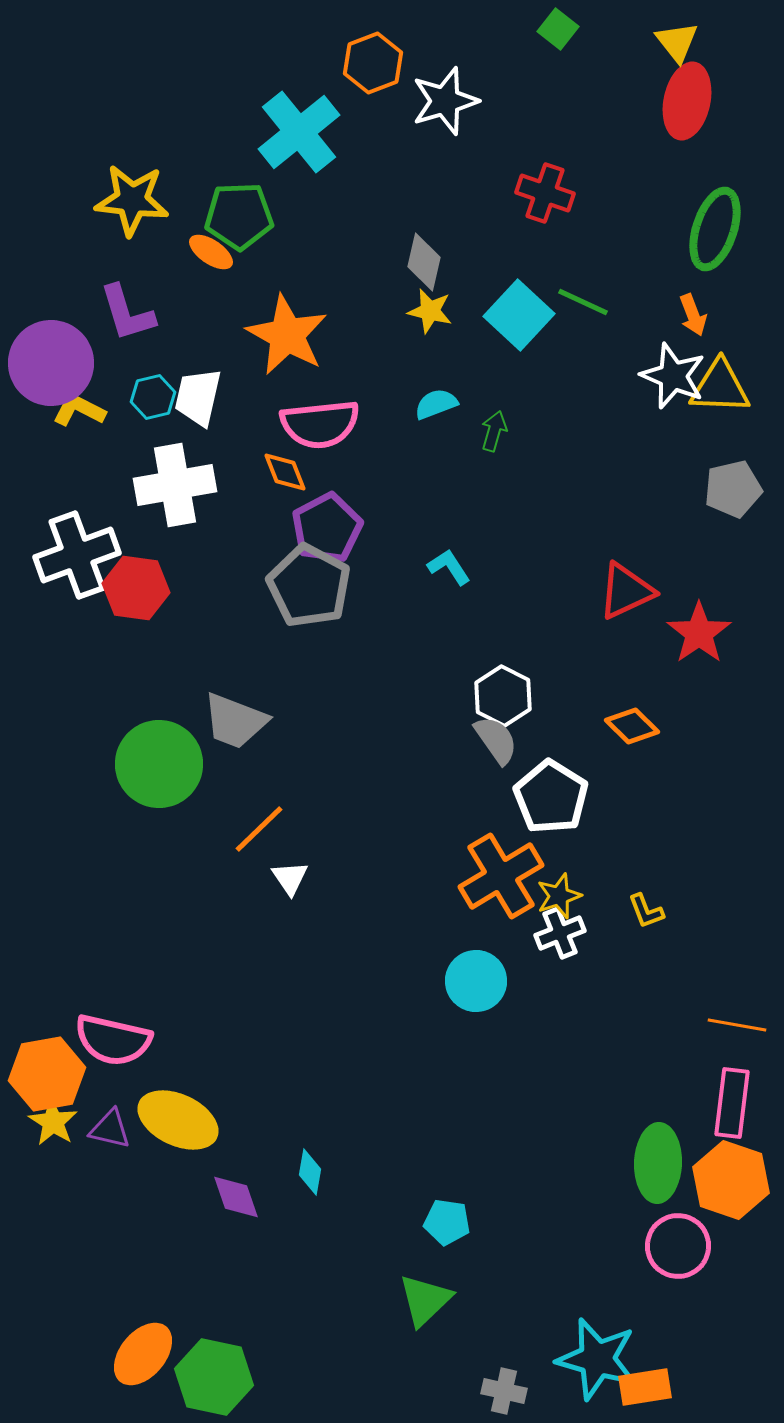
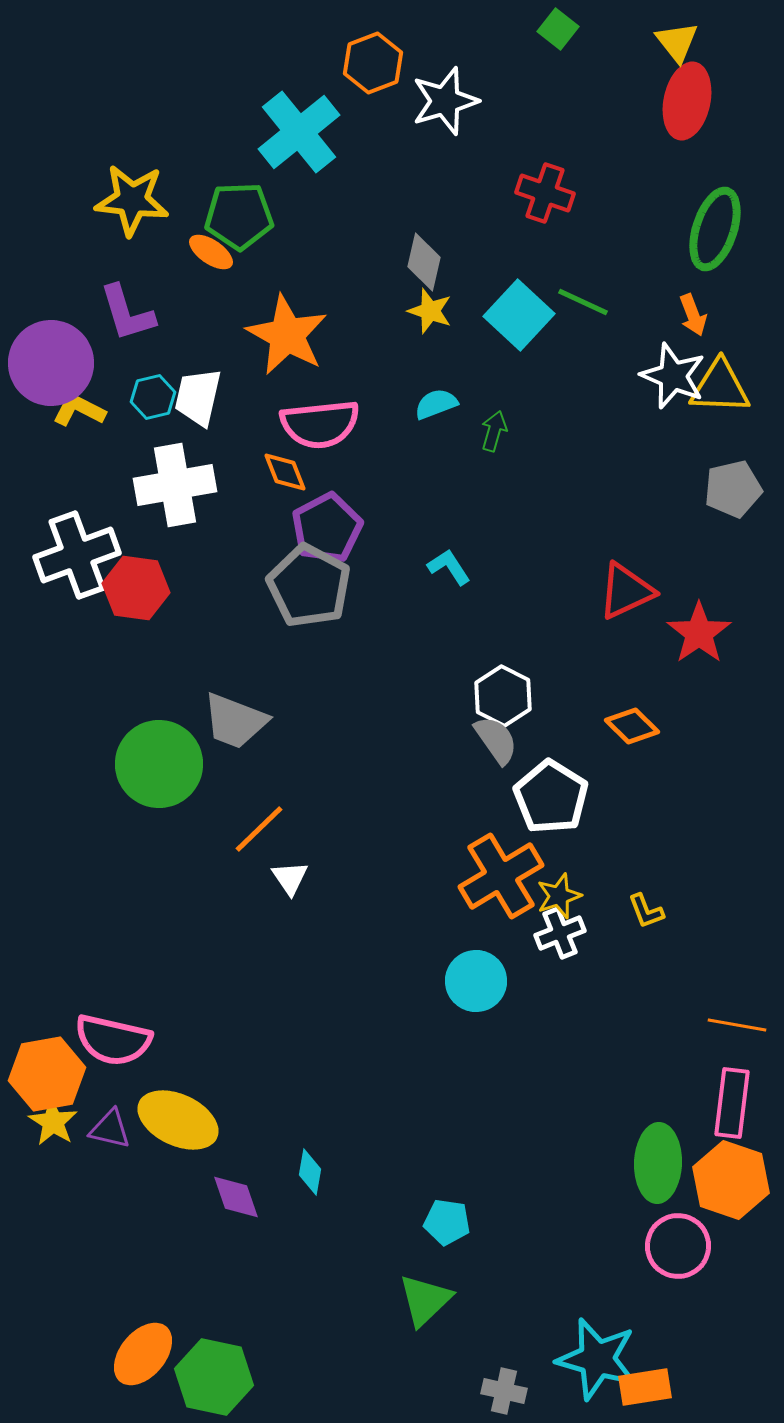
yellow star at (430, 311): rotated 6 degrees clockwise
